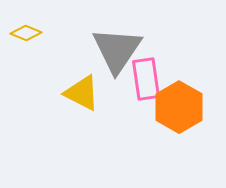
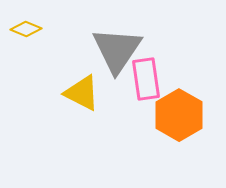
yellow diamond: moved 4 px up
orange hexagon: moved 8 px down
